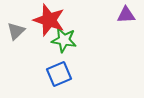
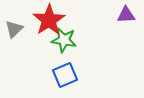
red star: rotated 20 degrees clockwise
gray triangle: moved 2 px left, 2 px up
blue square: moved 6 px right, 1 px down
